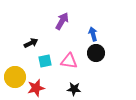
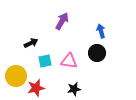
blue arrow: moved 8 px right, 3 px up
black circle: moved 1 px right
yellow circle: moved 1 px right, 1 px up
black star: rotated 16 degrees counterclockwise
